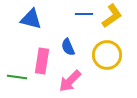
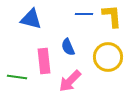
yellow L-shape: rotated 60 degrees counterclockwise
yellow circle: moved 1 px right, 2 px down
pink rectangle: moved 2 px right; rotated 15 degrees counterclockwise
